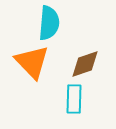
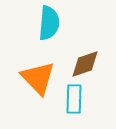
orange triangle: moved 6 px right, 16 px down
